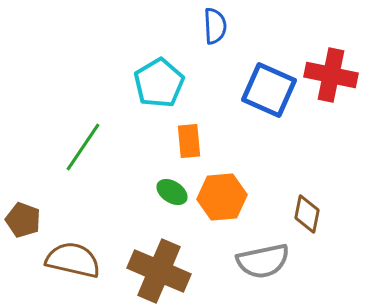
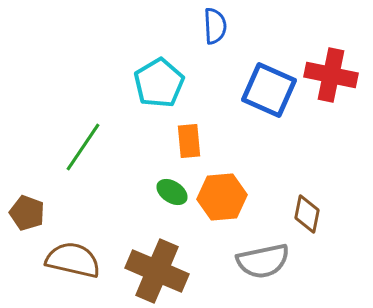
brown pentagon: moved 4 px right, 7 px up
brown cross: moved 2 px left
